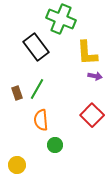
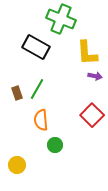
black rectangle: rotated 24 degrees counterclockwise
